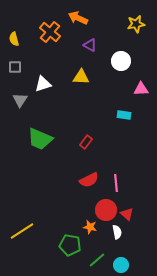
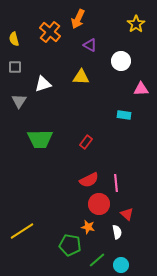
orange arrow: moved 1 px down; rotated 90 degrees counterclockwise
yellow star: rotated 24 degrees counterclockwise
gray triangle: moved 1 px left, 1 px down
green trapezoid: rotated 24 degrees counterclockwise
red circle: moved 7 px left, 6 px up
orange star: moved 2 px left
